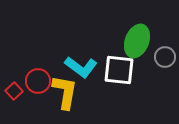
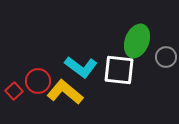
gray circle: moved 1 px right
yellow L-shape: rotated 60 degrees counterclockwise
